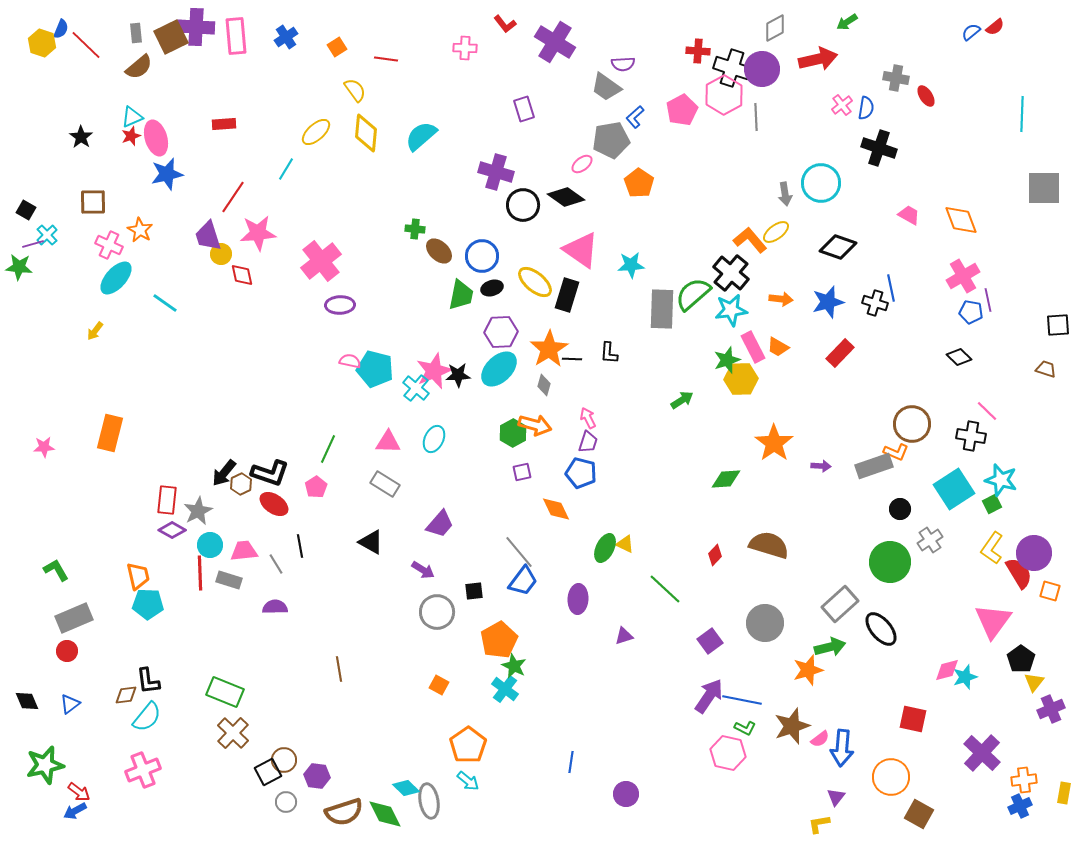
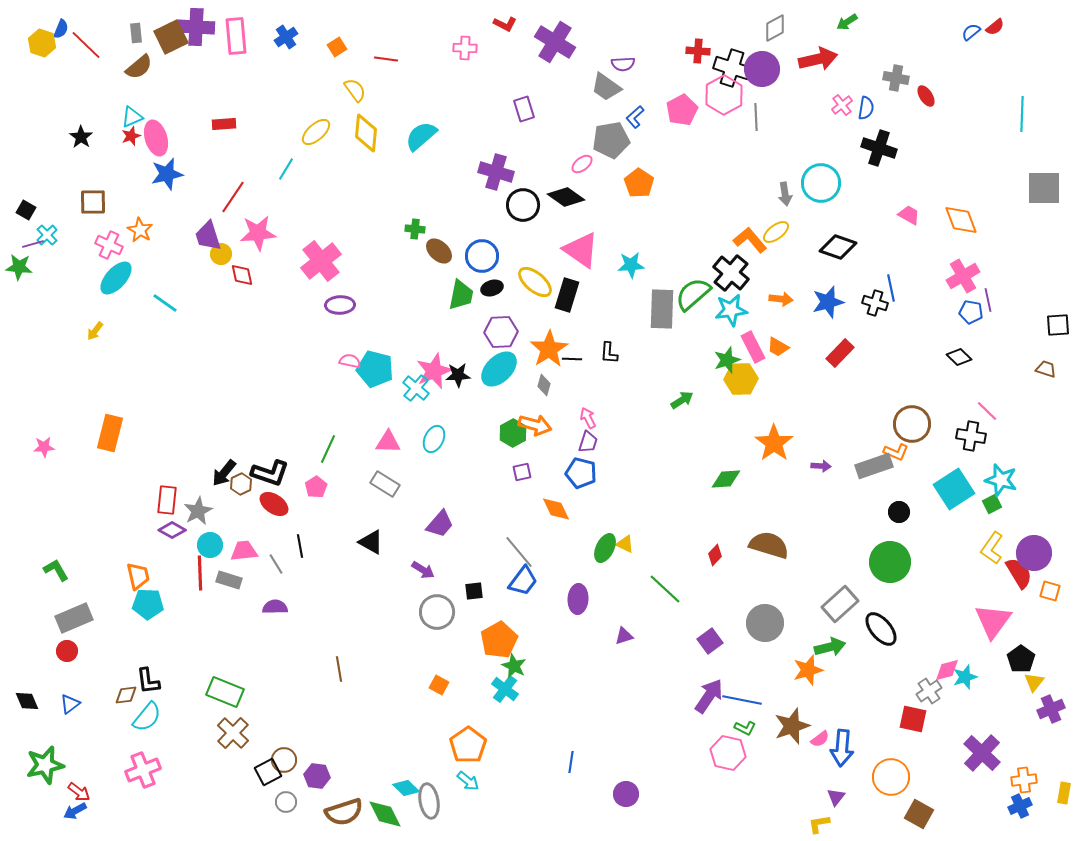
red L-shape at (505, 24): rotated 25 degrees counterclockwise
black circle at (900, 509): moved 1 px left, 3 px down
gray cross at (930, 540): moved 1 px left, 151 px down
